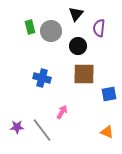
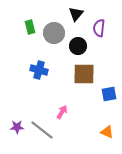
gray circle: moved 3 px right, 2 px down
blue cross: moved 3 px left, 8 px up
gray line: rotated 15 degrees counterclockwise
